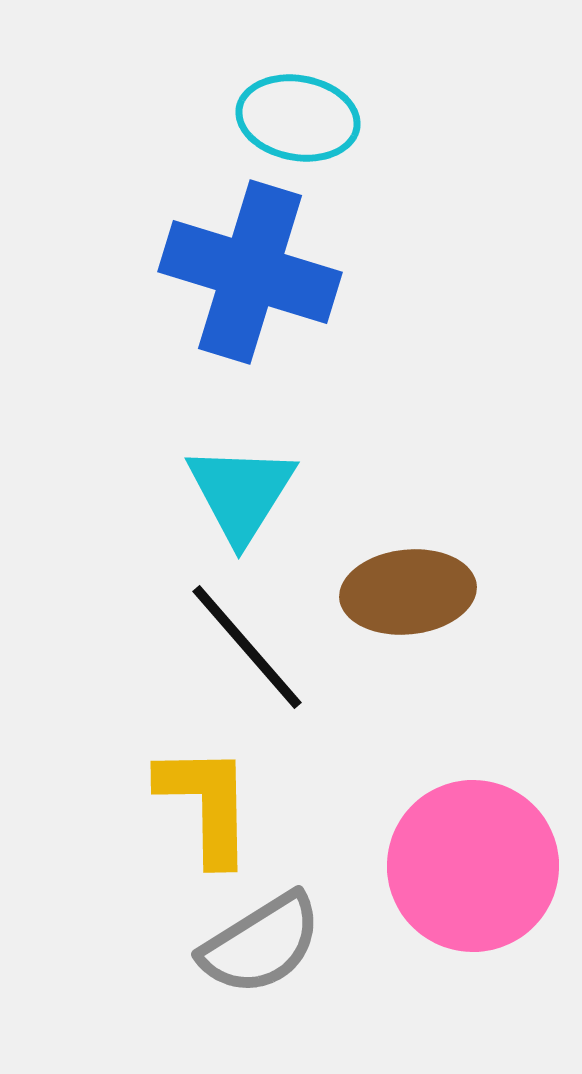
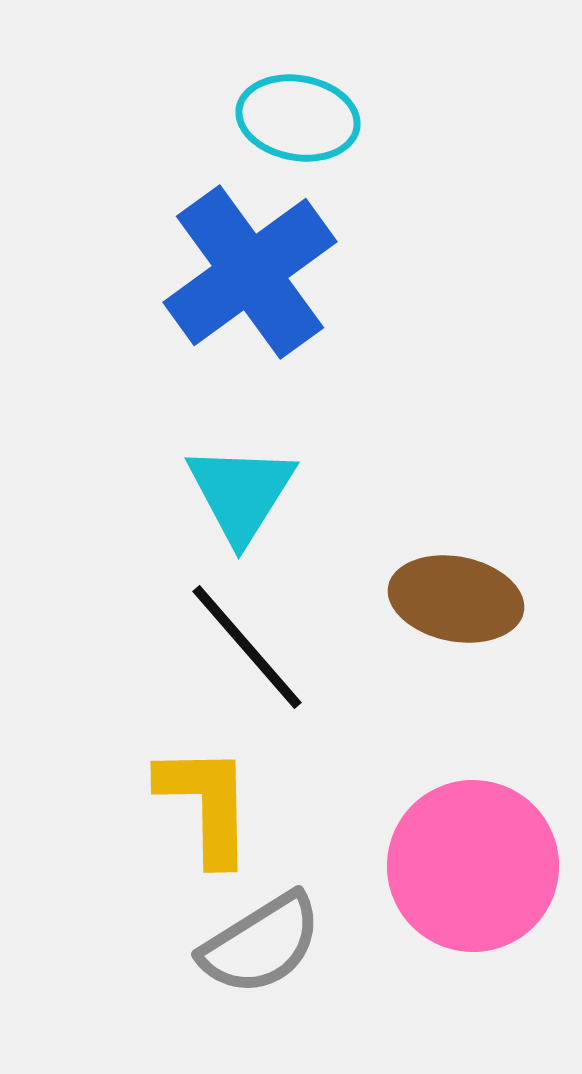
blue cross: rotated 37 degrees clockwise
brown ellipse: moved 48 px right, 7 px down; rotated 17 degrees clockwise
